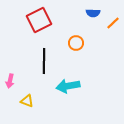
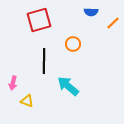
blue semicircle: moved 2 px left, 1 px up
red square: rotated 10 degrees clockwise
orange circle: moved 3 px left, 1 px down
pink arrow: moved 3 px right, 2 px down
cyan arrow: rotated 50 degrees clockwise
